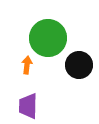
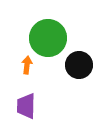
purple trapezoid: moved 2 px left
